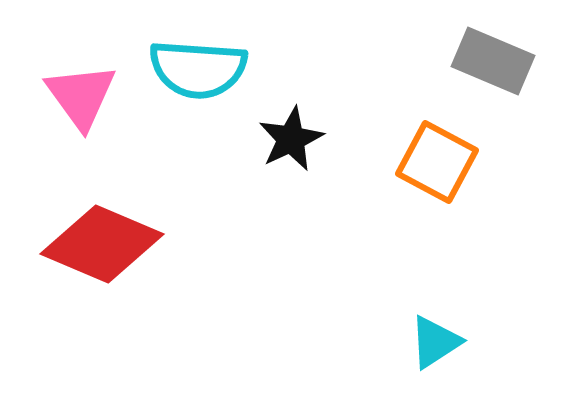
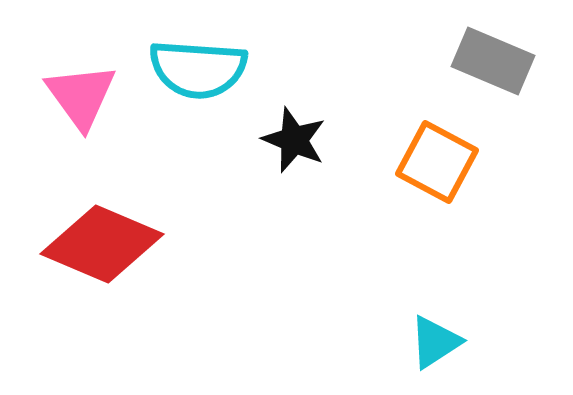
black star: moved 3 px right, 1 px down; rotated 24 degrees counterclockwise
